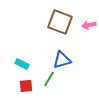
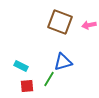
blue triangle: moved 1 px right, 2 px down
cyan rectangle: moved 1 px left, 2 px down
red square: moved 1 px right
